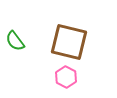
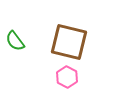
pink hexagon: moved 1 px right
